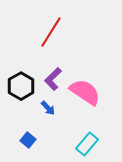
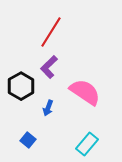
purple L-shape: moved 4 px left, 12 px up
blue arrow: rotated 63 degrees clockwise
